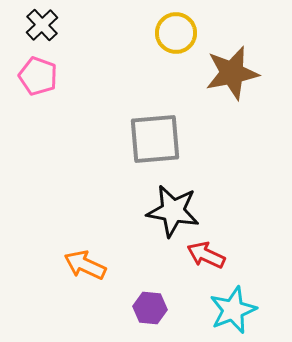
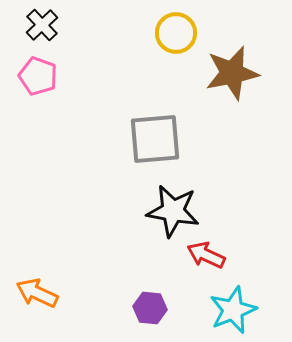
orange arrow: moved 48 px left, 28 px down
